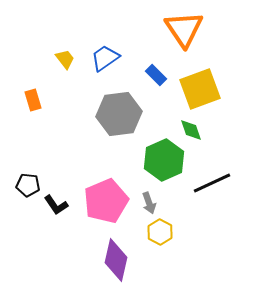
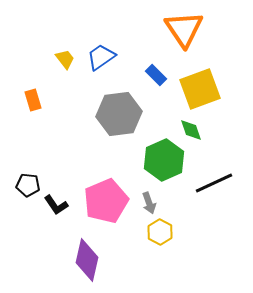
blue trapezoid: moved 4 px left, 1 px up
black line: moved 2 px right
purple diamond: moved 29 px left
